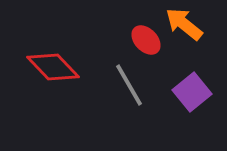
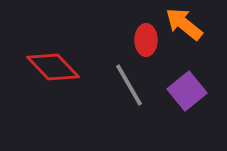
red ellipse: rotated 44 degrees clockwise
purple square: moved 5 px left, 1 px up
